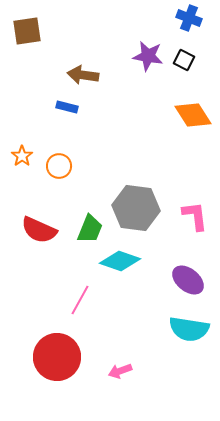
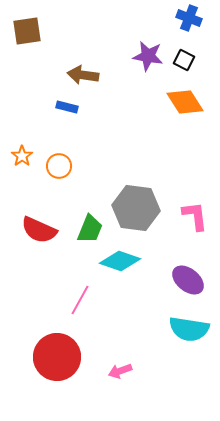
orange diamond: moved 8 px left, 13 px up
